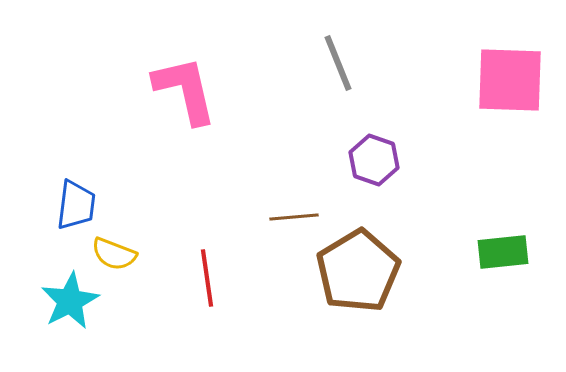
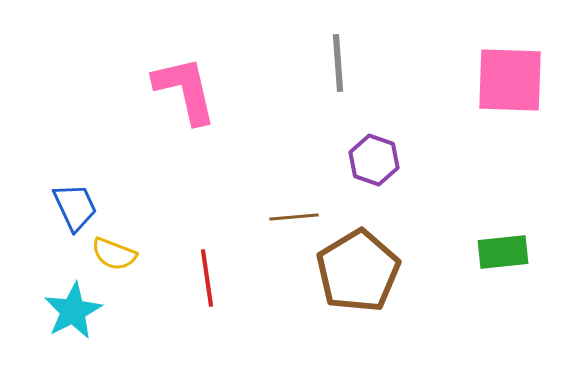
gray line: rotated 18 degrees clockwise
blue trapezoid: moved 1 px left, 2 px down; rotated 32 degrees counterclockwise
cyan star: moved 3 px right, 10 px down
